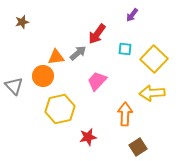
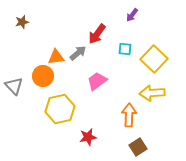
pink trapezoid: rotated 10 degrees clockwise
orange arrow: moved 4 px right, 1 px down
